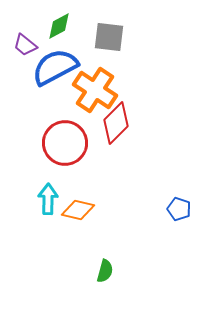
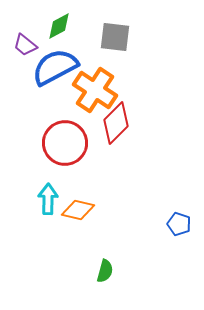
gray square: moved 6 px right
blue pentagon: moved 15 px down
